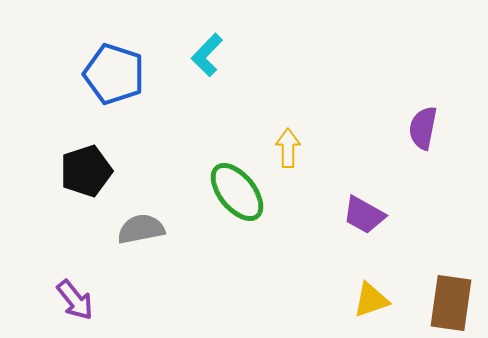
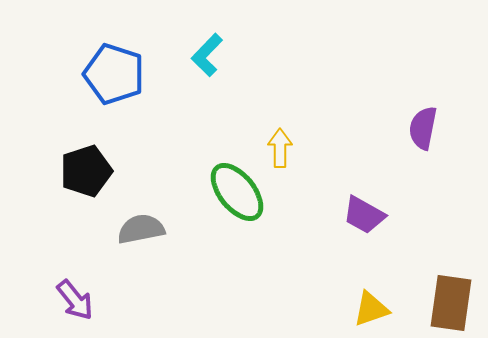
yellow arrow: moved 8 px left
yellow triangle: moved 9 px down
